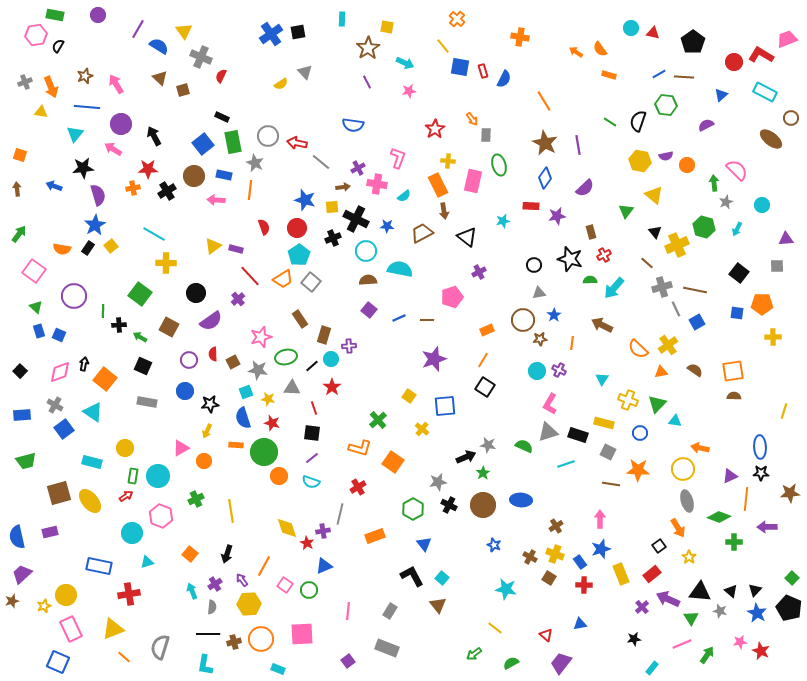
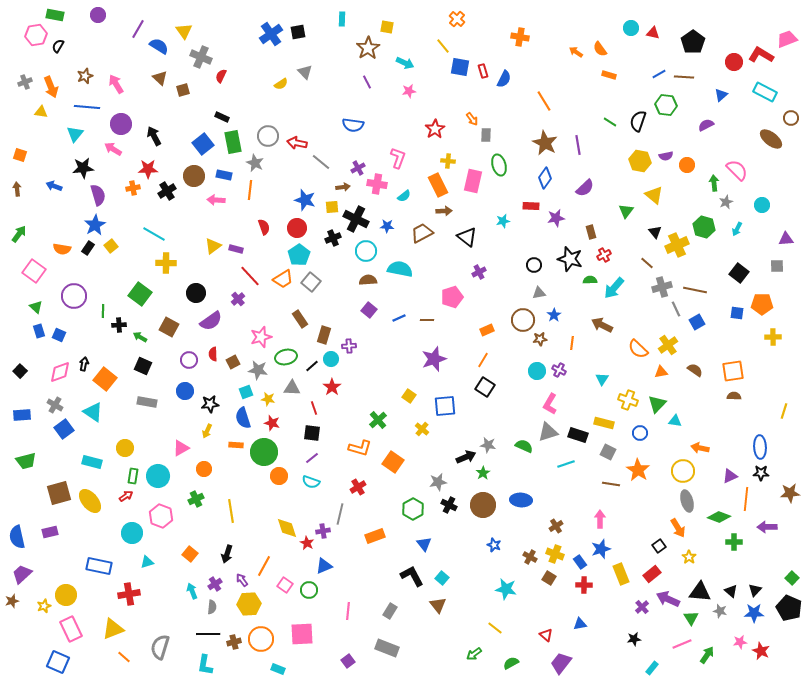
brown arrow at (444, 211): rotated 84 degrees counterclockwise
purple star at (557, 216): moved 1 px left, 2 px down
orange circle at (204, 461): moved 8 px down
yellow circle at (683, 469): moved 2 px down
orange star at (638, 470): rotated 30 degrees clockwise
blue star at (757, 613): moved 3 px left; rotated 30 degrees counterclockwise
